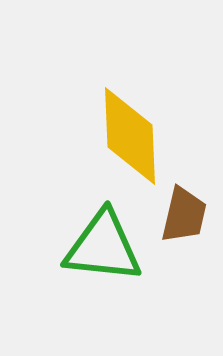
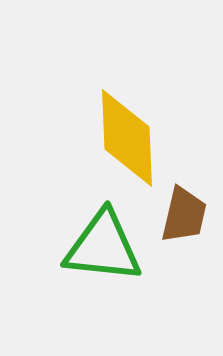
yellow diamond: moved 3 px left, 2 px down
